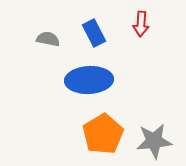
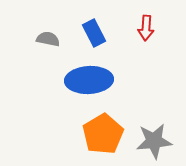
red arrow: moved 5 px right, 4 px down
